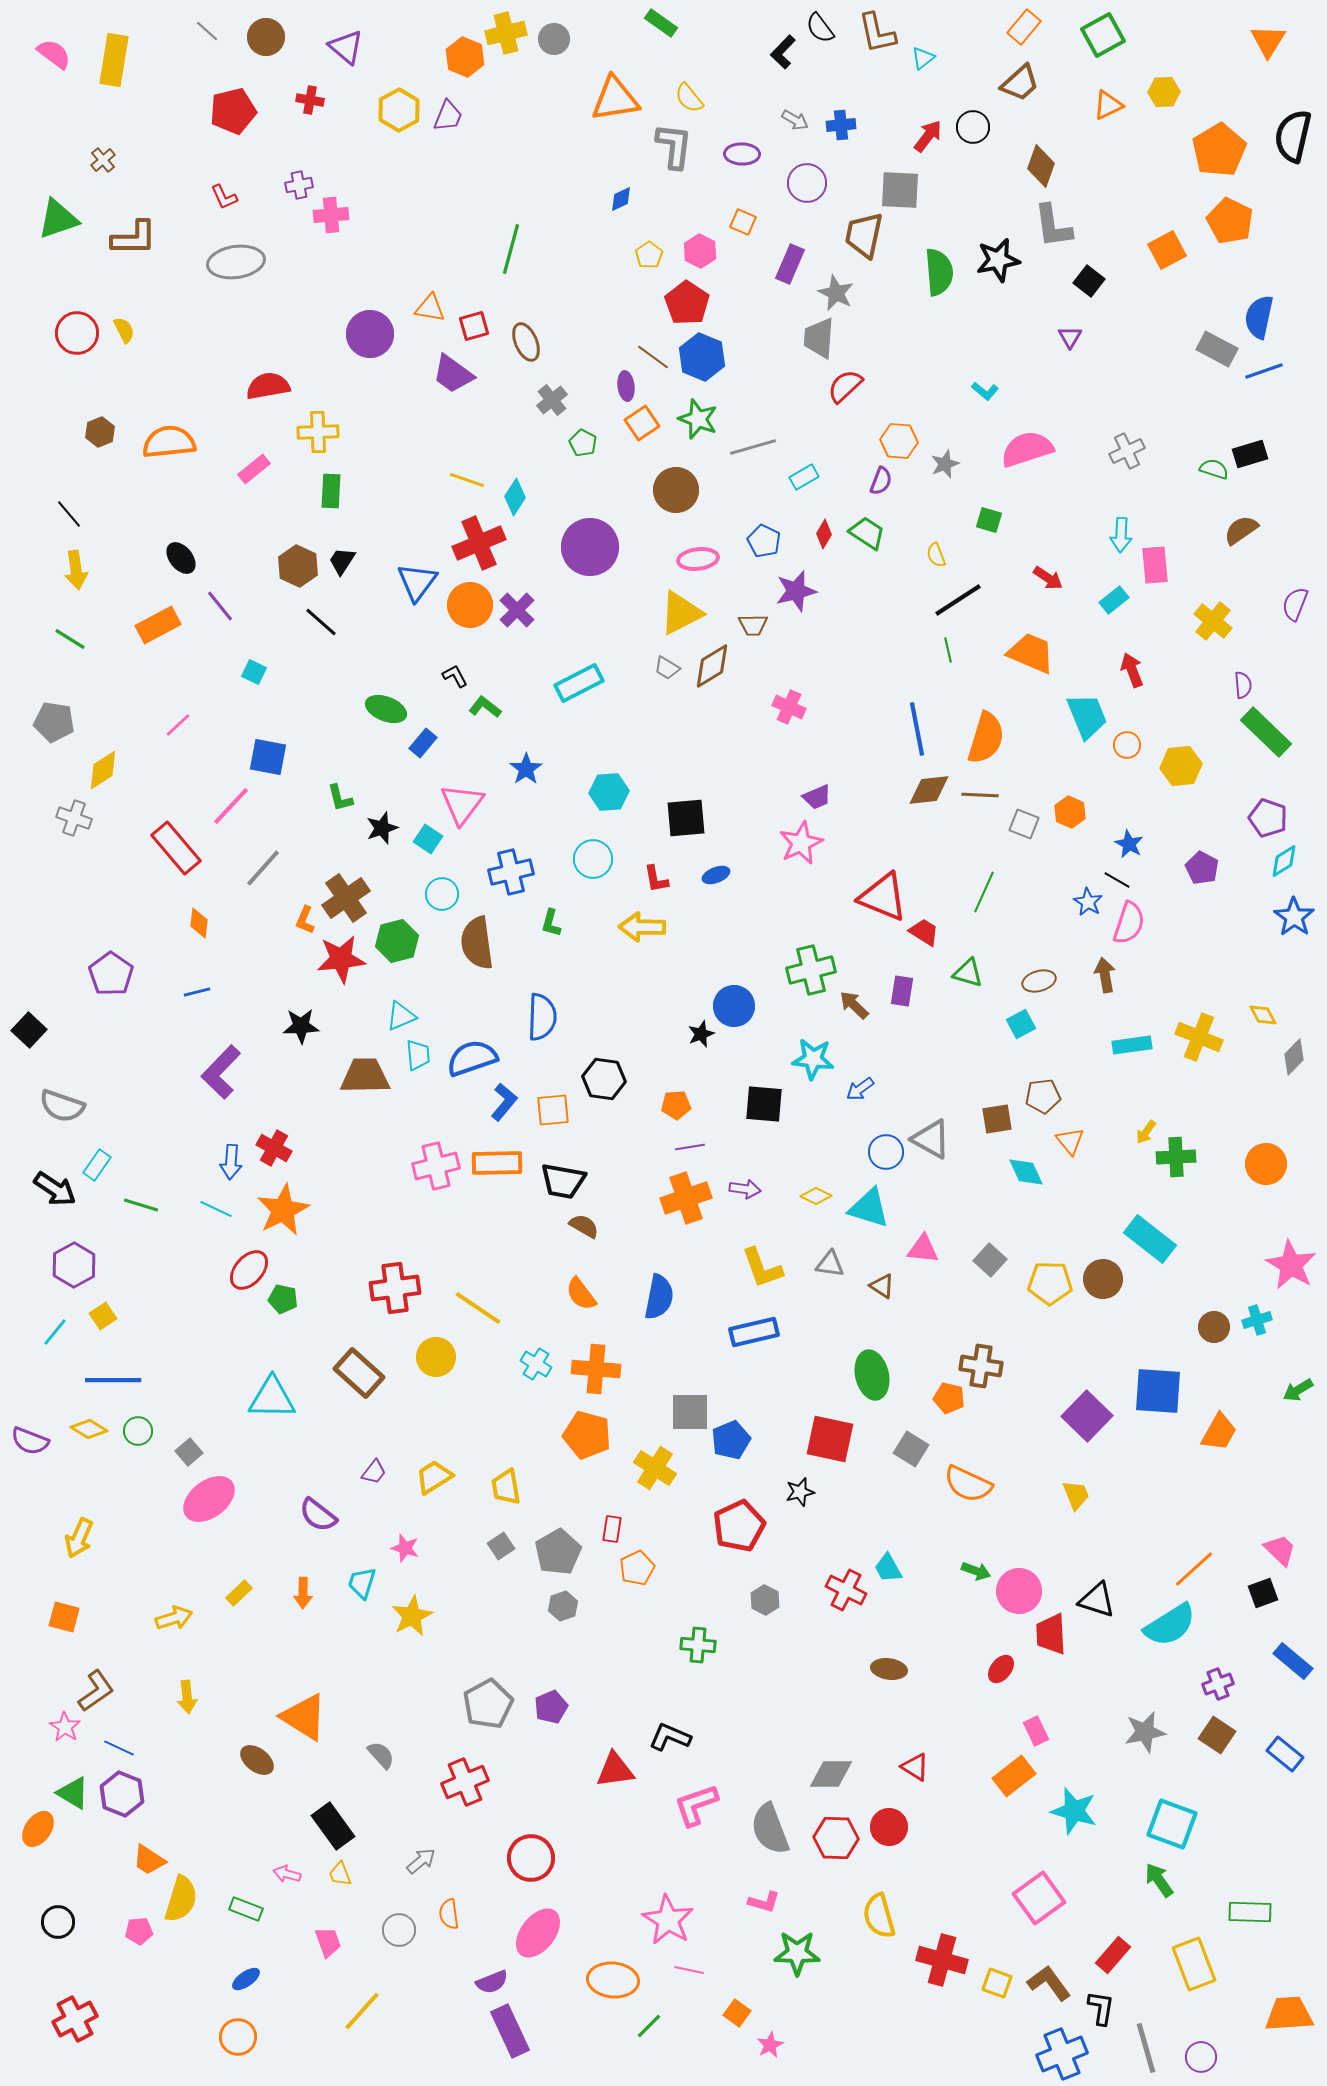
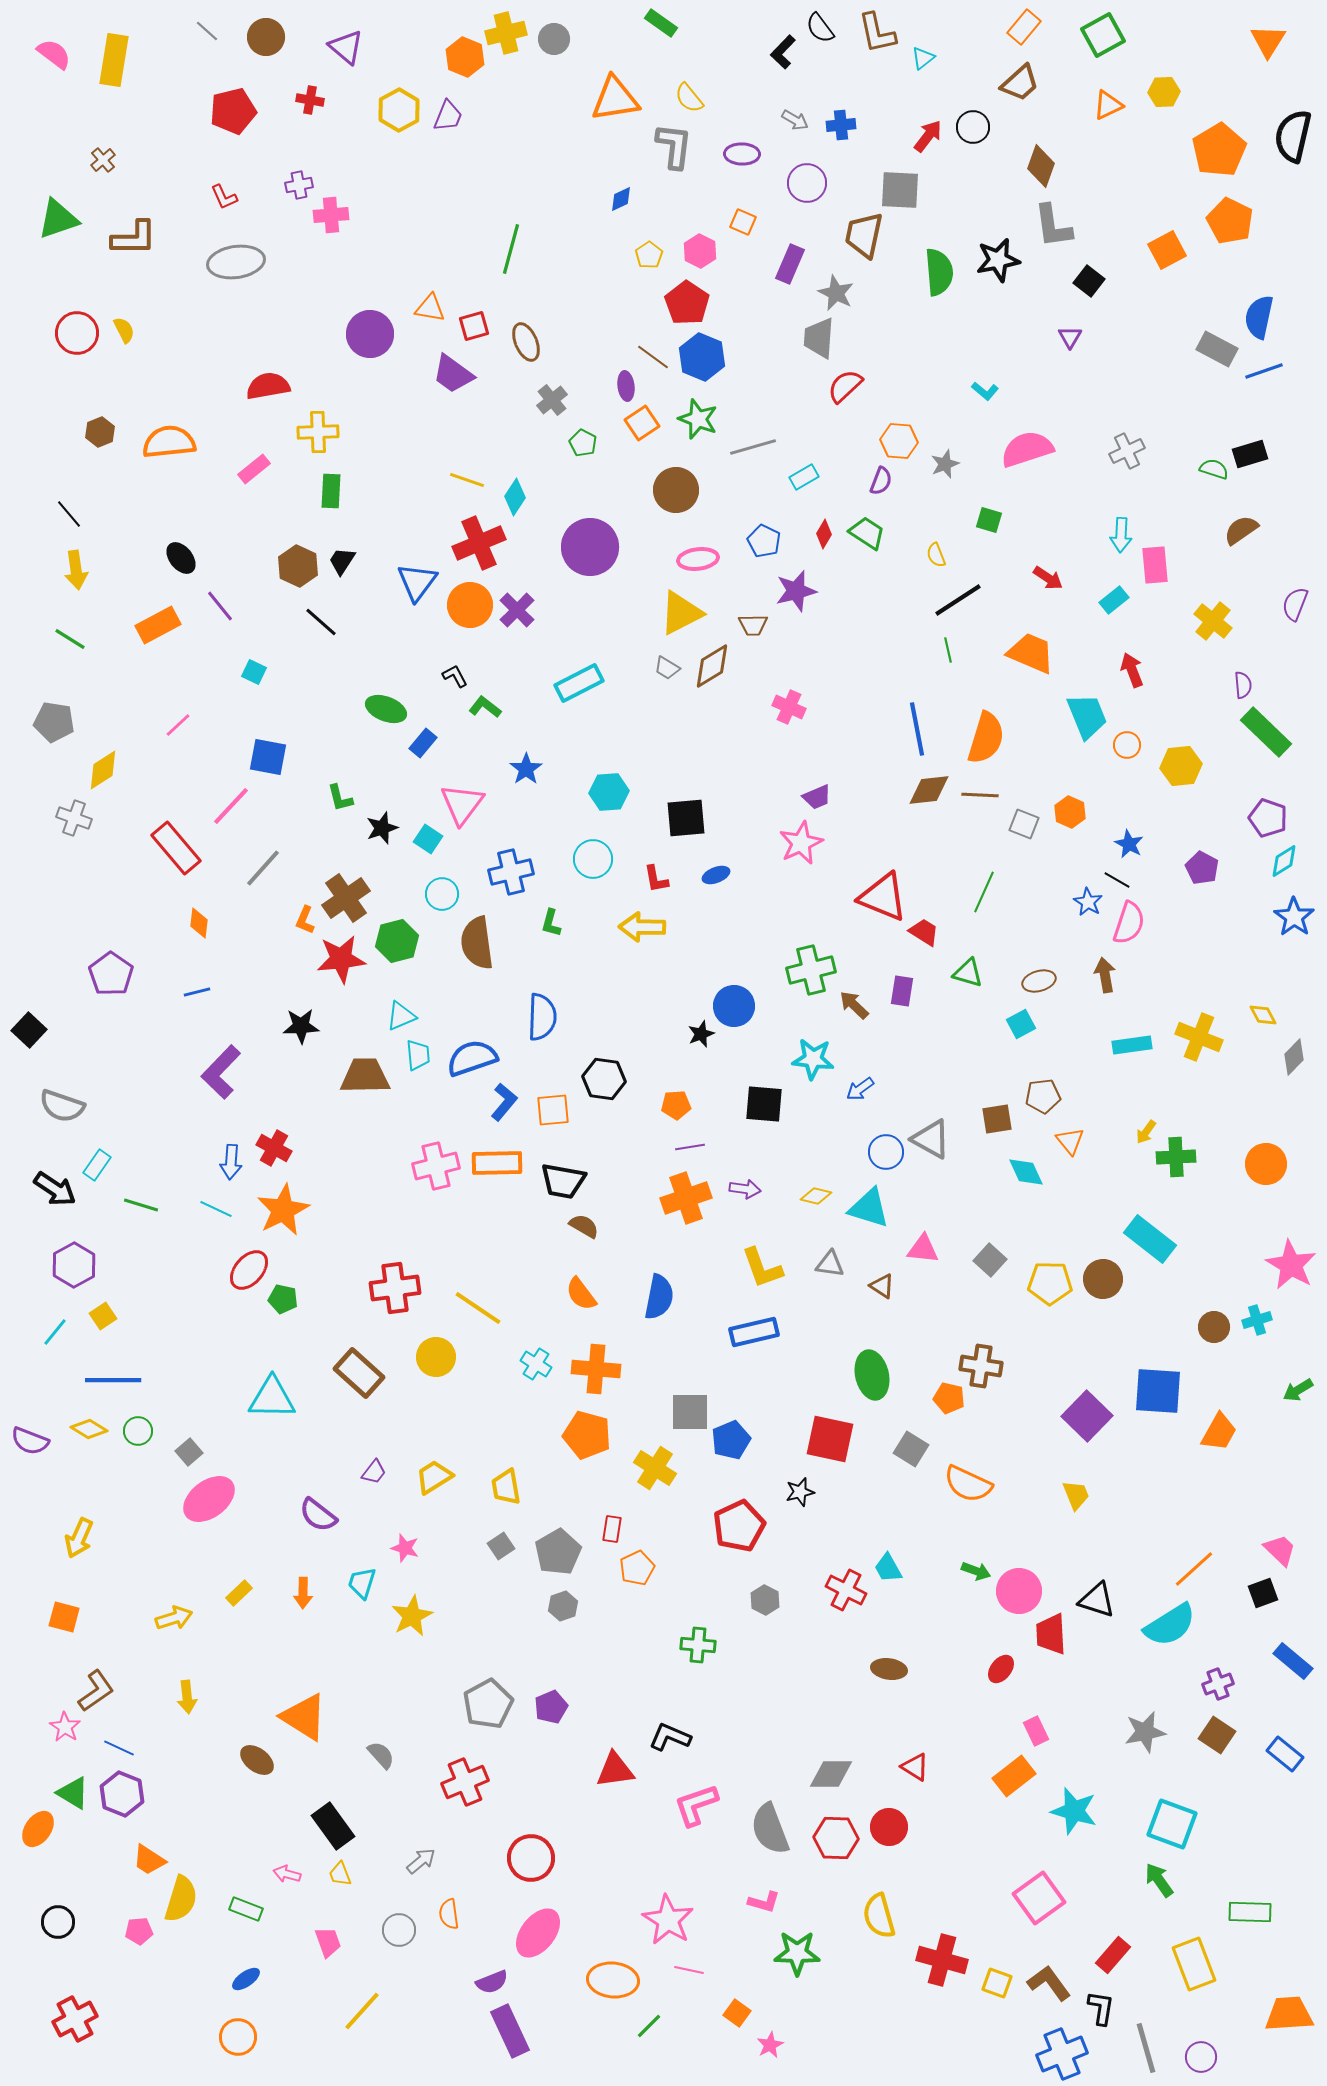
yellow diamond at (816, 1196): rotated 12 degrees counterclockwise
